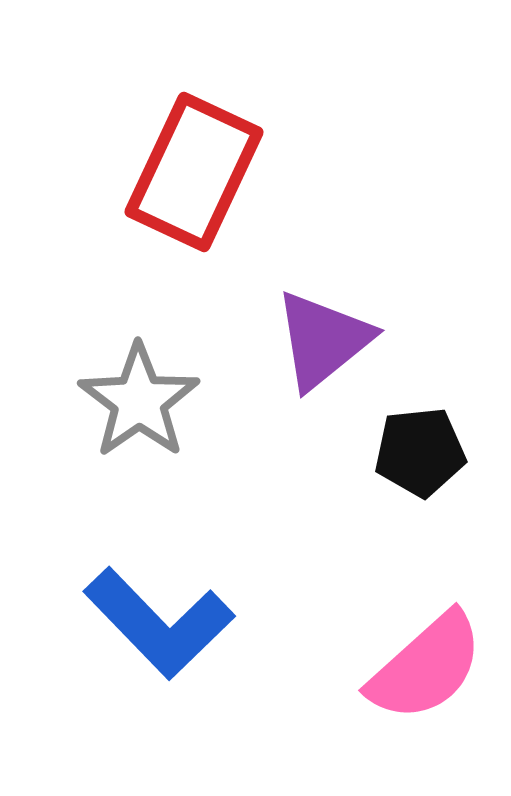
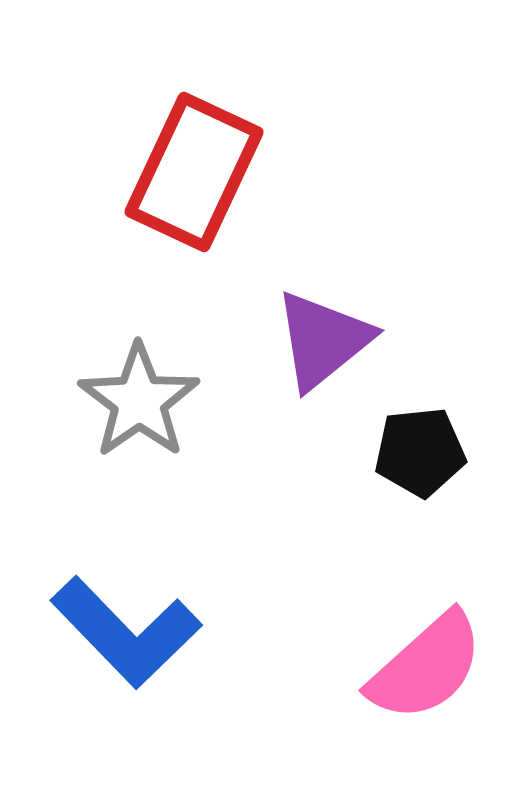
blue L-shape: moved 33 px left, 9 px down
